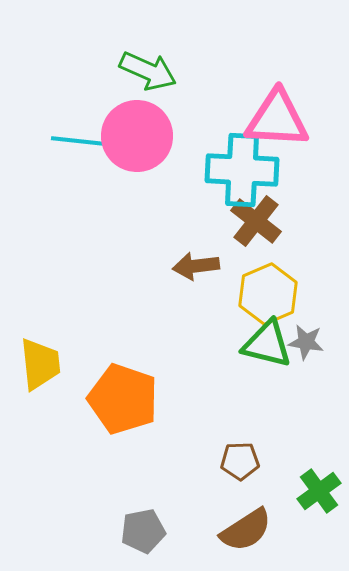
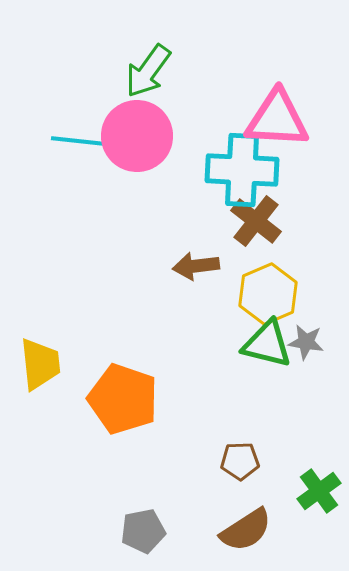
green arrow: rotated 102 degrees clockwise
